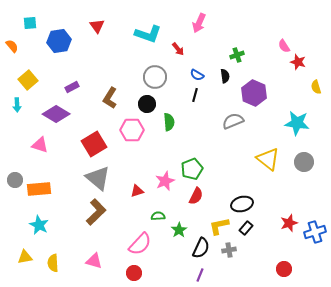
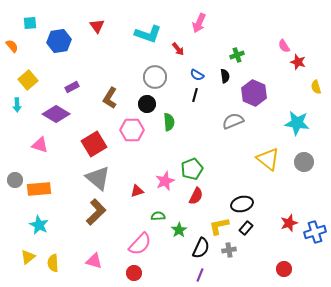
yellow triangle at (25, 257): moved 3 px right; rotated 28 degrees counterclockwise
